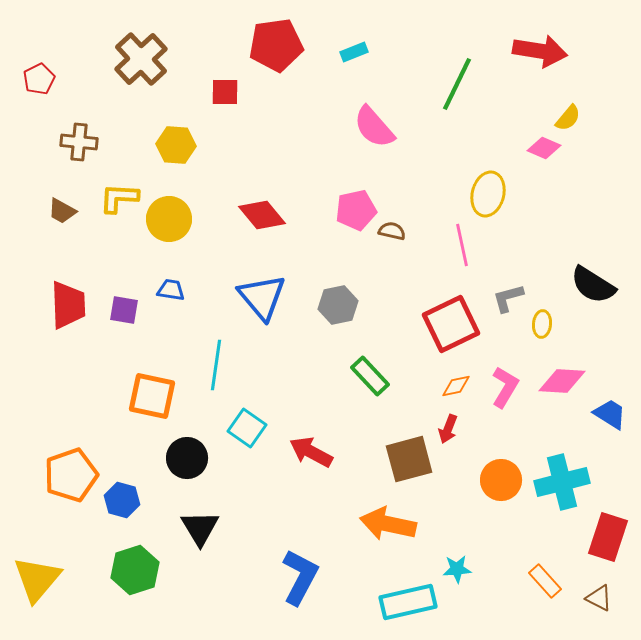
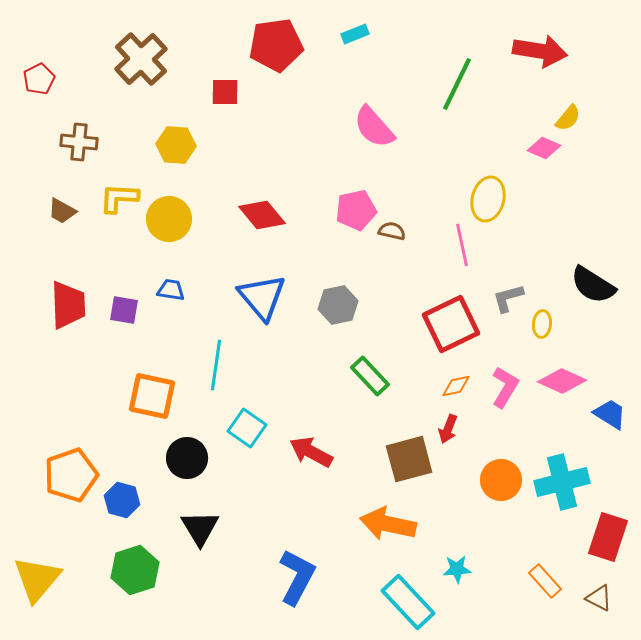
cyan rectangle at (354, 52): moved 1 px right, 18 px up
yellow ellipse at (488, 194): moved 5 px down
pink diamond at (562, 381): rotated 21 degrees clockwise
blue L-shape at (300, 577): moved 3 px left
cyan rectangle at (408, 602): rotated 60 degrees clockwise
